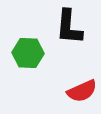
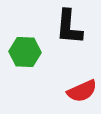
green hexagon: moved 3 px left, 1 px up
